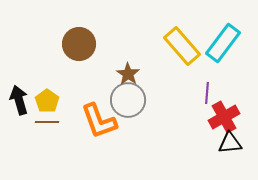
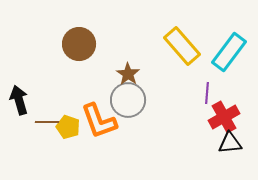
cyan rectangle: moved 6 px right, 9 px down
yellow pentagon: moved 21 px right, 26 px down; rotated 15 degrees counterclockwise
